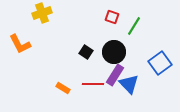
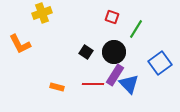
green line: moved 2 px right, 3 px down
orange rectangle: moved 6 px left, 1 px up; rotated 16 degrees counterclockwise
